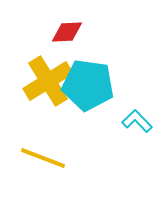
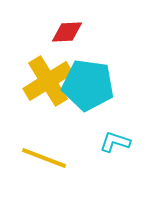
cyan L-shape: moved 22 px left, 21 px down; rotated 28 degrees counterclockwise
yellow line: moved 1 px right
